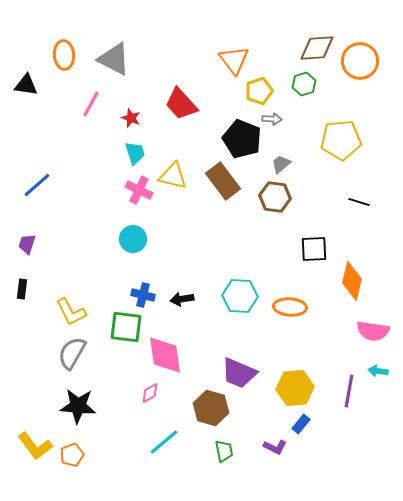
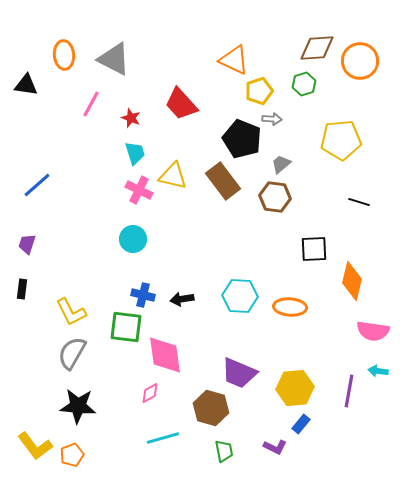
orange triangle at (234, 60): rotated 28 degrees counterclockwise
cyan line at (164, 442): moved 1 px left, 4 px up; rotated 24 degrees clockwise
